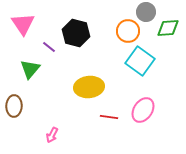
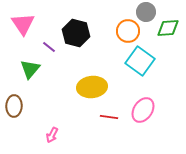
yellow ellipse: moved 3 px right
